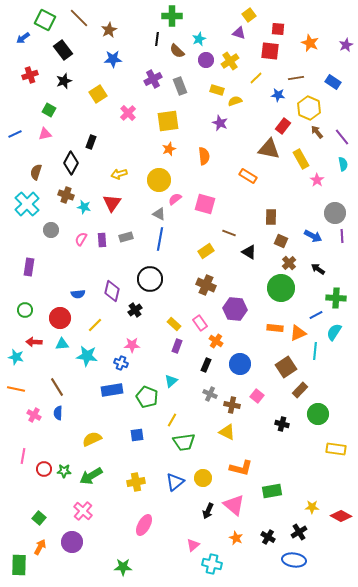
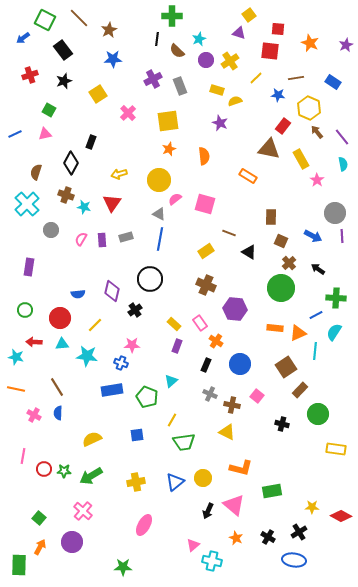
cyan cross at (212, 564): moved 3 px up
